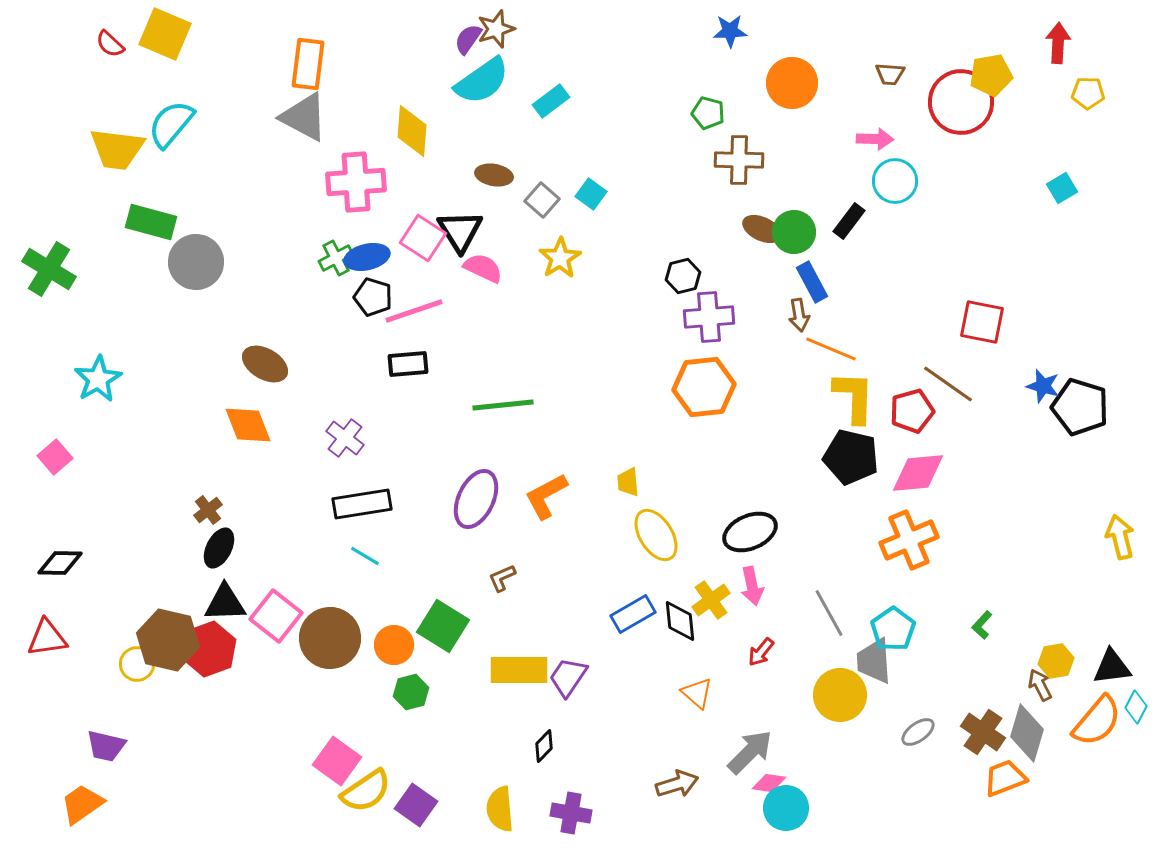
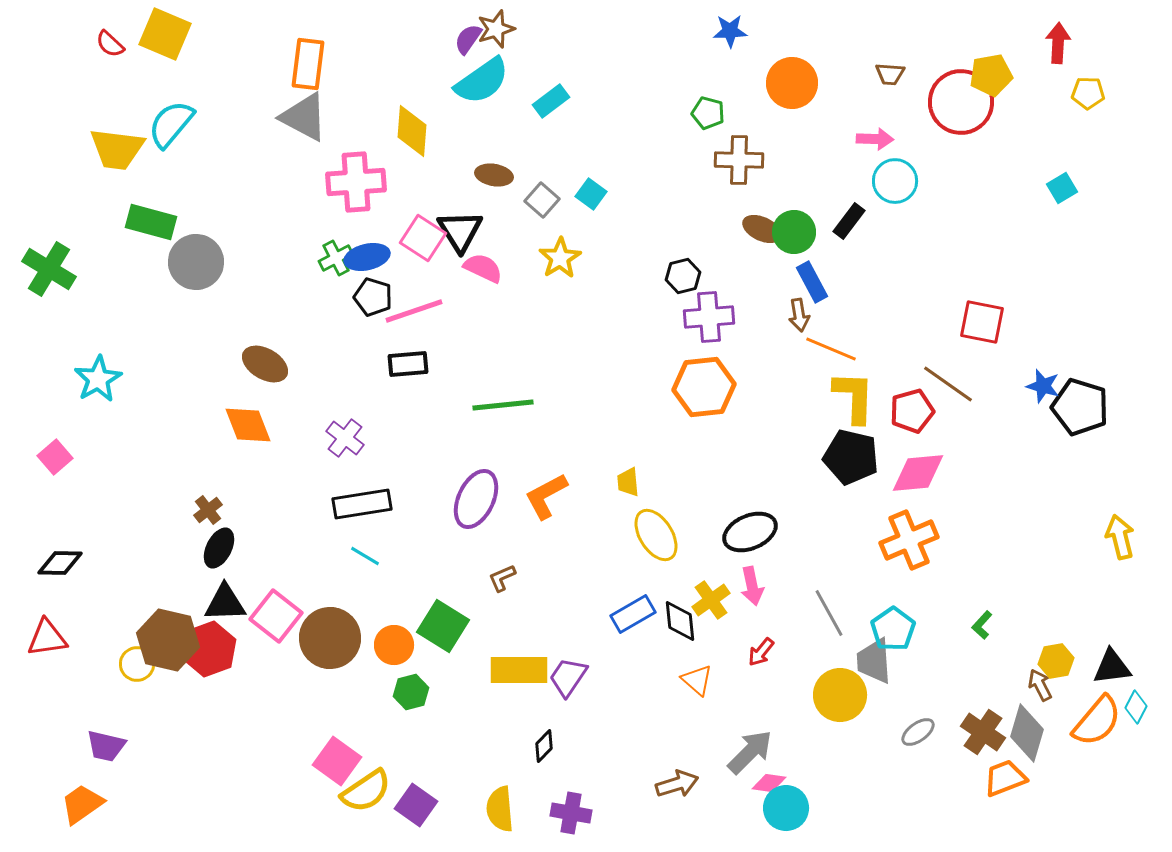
orange triangle at (697, 693): moved 13 px up
